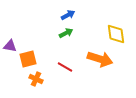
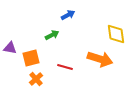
green arrow: moved 14 px left, 2 px down
purple triangle: moved 2 px down
orange square: moved 3 px right, 1 px up
red line: rotated 14 degrees counterclockwise
orange cross: rotated 24 degrees clockwise
